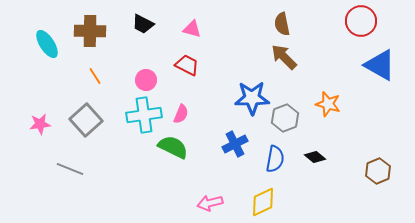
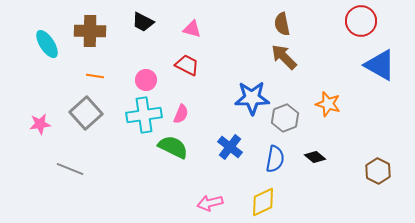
black trapezoid: moved 2 px up
orange line: rotated 48 degrees counterclockwise
gray square: moved 7 px up
blue cross: moved 5 px left, 3 px down; rotated 25 degrees counterclockwise
brown hexagon: rotated 10 degrees counterclockwise
